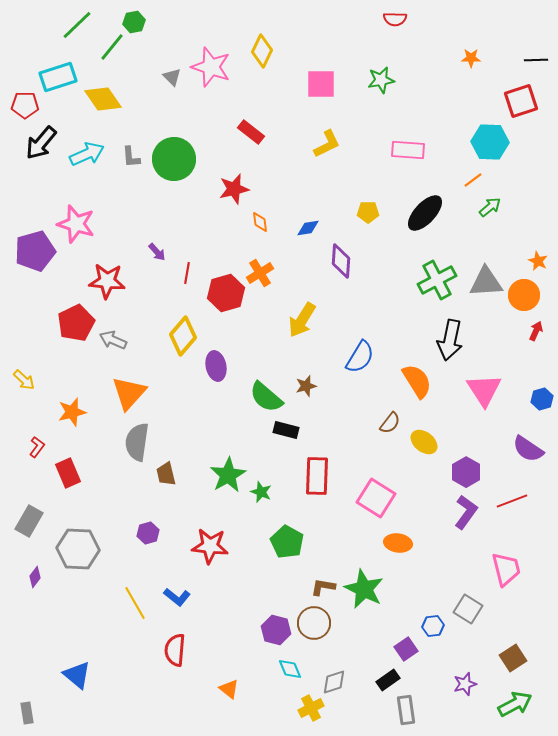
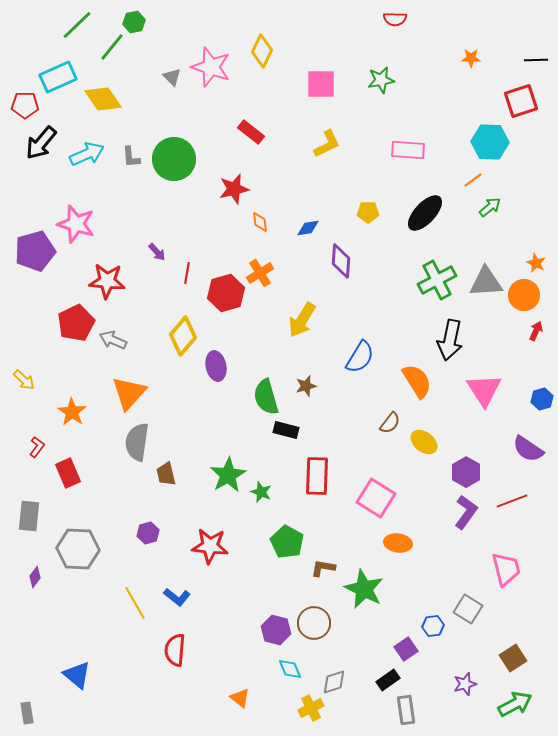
cyan rectangle at (58, 77): rotated 6 degrees counterclockwise
orange star at (538, 261): moved 2 px left, 2 px down
green semicircle at (266, 397): rotated 33 degrees clockwise
orange star at (72, 412): rotated 24 degrees counterclockwise
gray rectangle at (29, 521): moved 5 px up; rotated 24 degrees counterclockwise
brown L-shape at (323, 587): moved 19 px up
orange triangle at (229, 689): moved 11 px right, 9 px down
